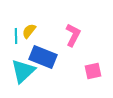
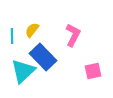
yellow semicircle: moved 3 px right, 1 px up
cyan line: moved 4 px left
blue rectangle: rotated 24 degrees clockwise
